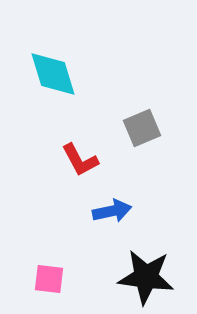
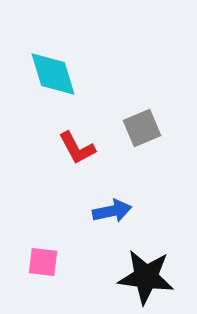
red L-shape: moved 3 px left, 12 px up
pink square: moved 6 px left, 17 px up
